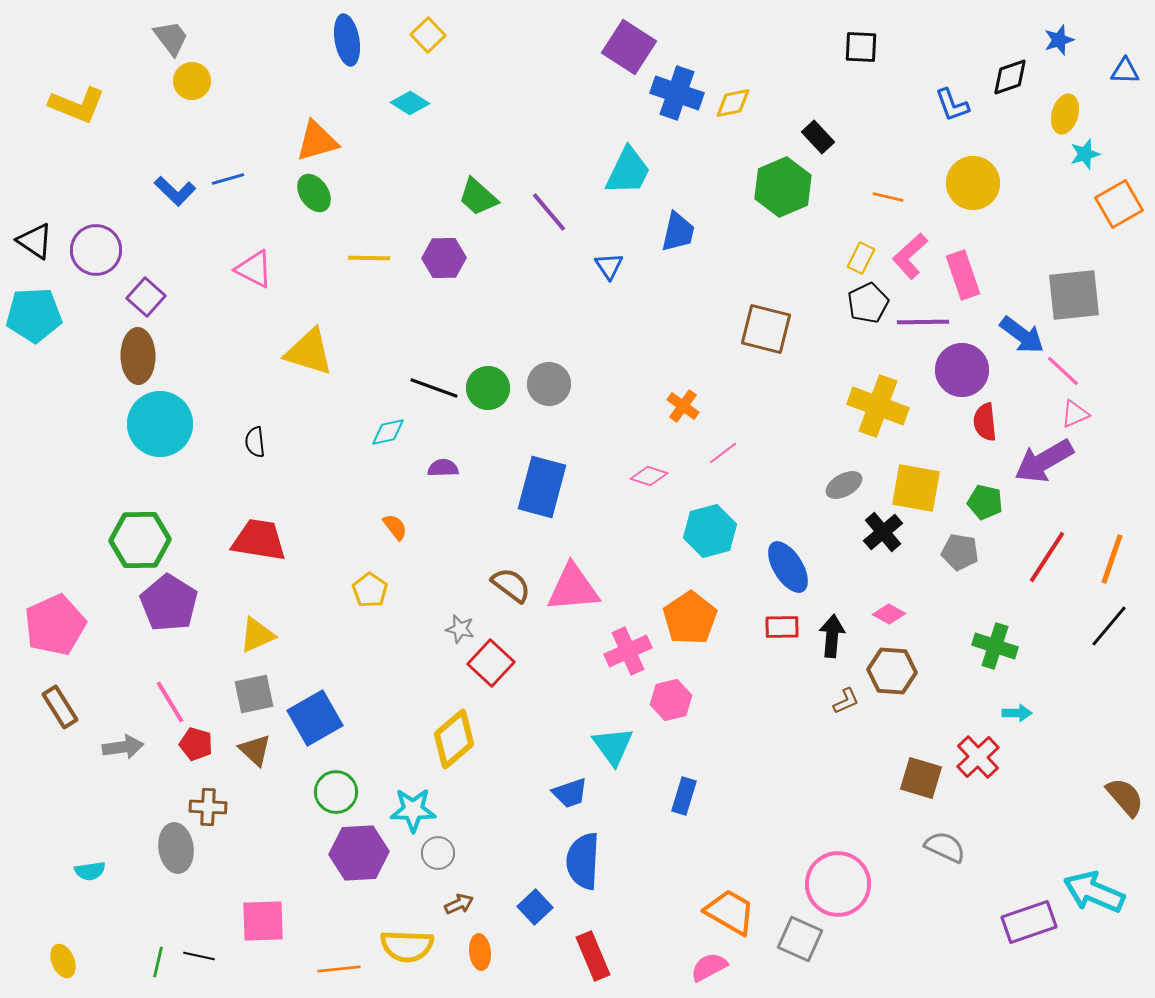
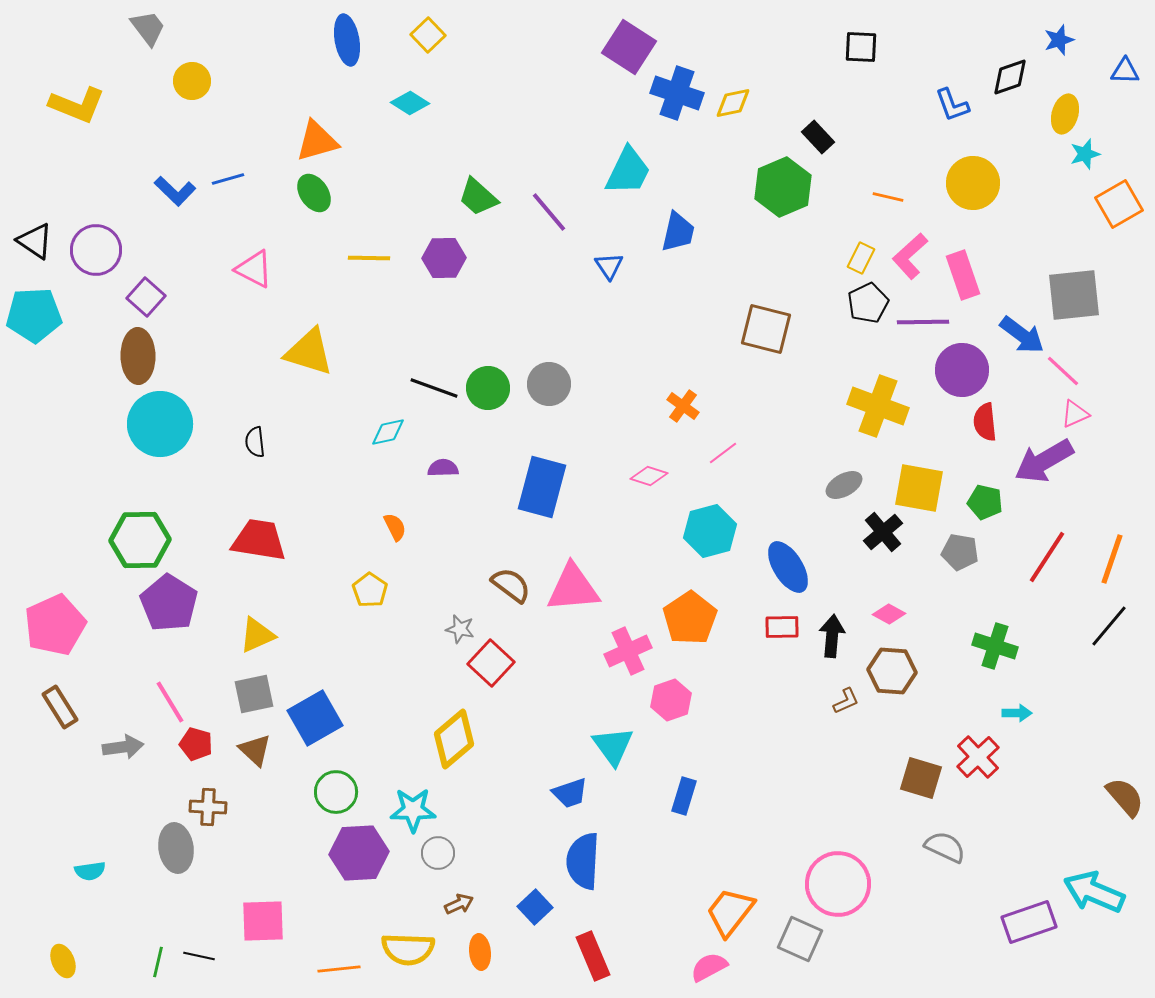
gray trapezoid at (171, 38): moved 23 px left, 10 px up
yellow square at (916, 488): moved 3 px right
orange semicircle at (395, 527): rotated 12 degrees clockwise
pink hexagon at (671, 700): rotated 6 degrees counterclockwise
orange trapezoid at (730, 912): rotated 82 degrees counterclockwise
yellow semicircle at (407, 946): moved 1 px right, 3 px down
